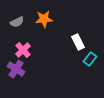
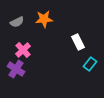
cyan rectangle: moved 5 px down
